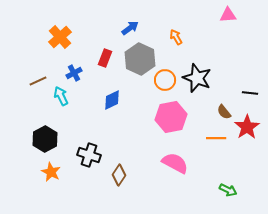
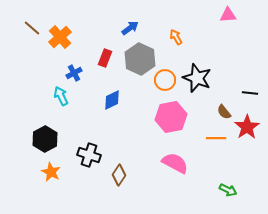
brown line: moved 6 px left, 53 px up; rotated 66 degrees clockwise
